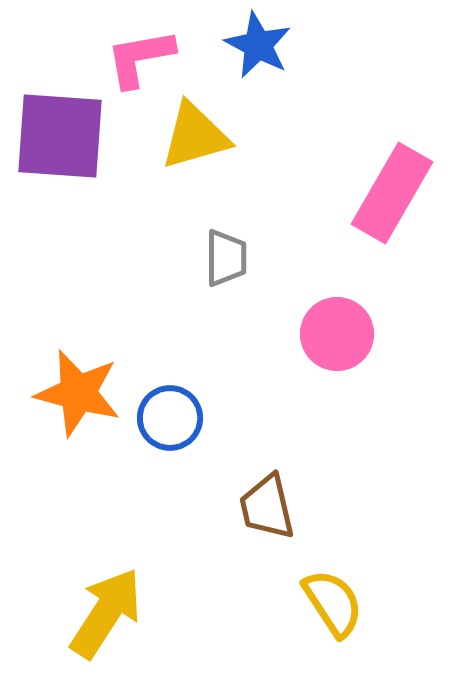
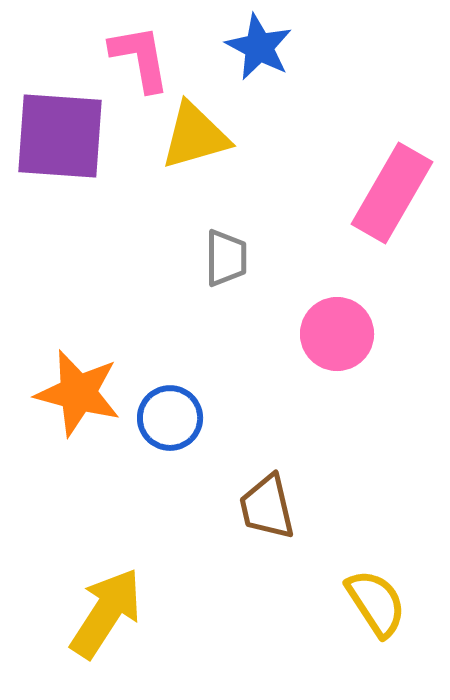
blue star: moved 1 px right, 2 px down
pink L-shape: rotated 90 degrees clockwise
yellow semicircle: moved 43 px right
